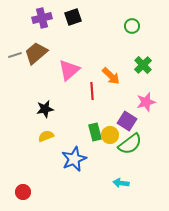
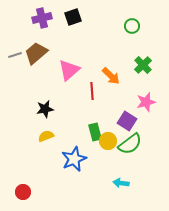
yellow circle: moved 2 px left, 6 px down
